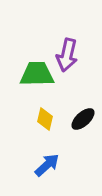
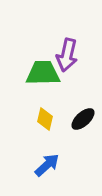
green trapezoid: moved 6 px right, 1 px up
